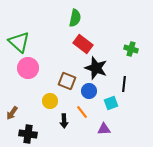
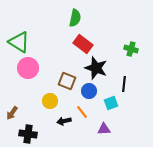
green triangle: rotated 10 degrees counterclockwise
black arrow: rotated 80 degrees clockwise
